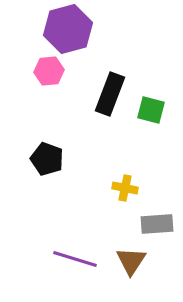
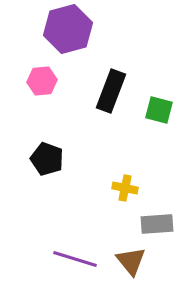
pink hexagon: moved 7 px left, 10 px down
black rectangle: moved 1 px right, 3 px up
green square: moved 8 px right
brown triangle: rotated 12 degrees counterclockwise
